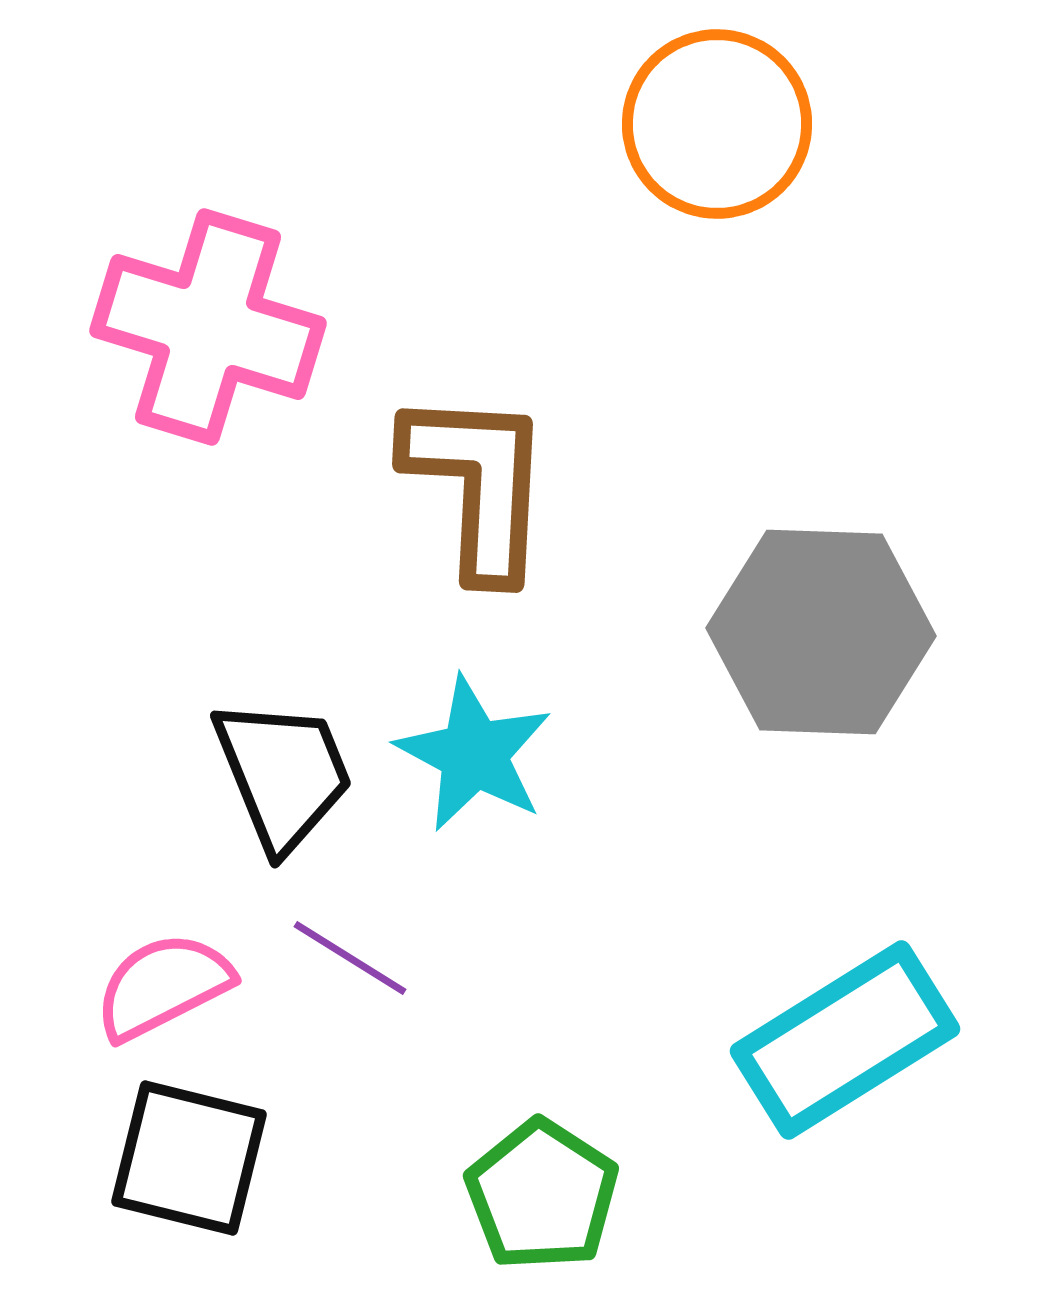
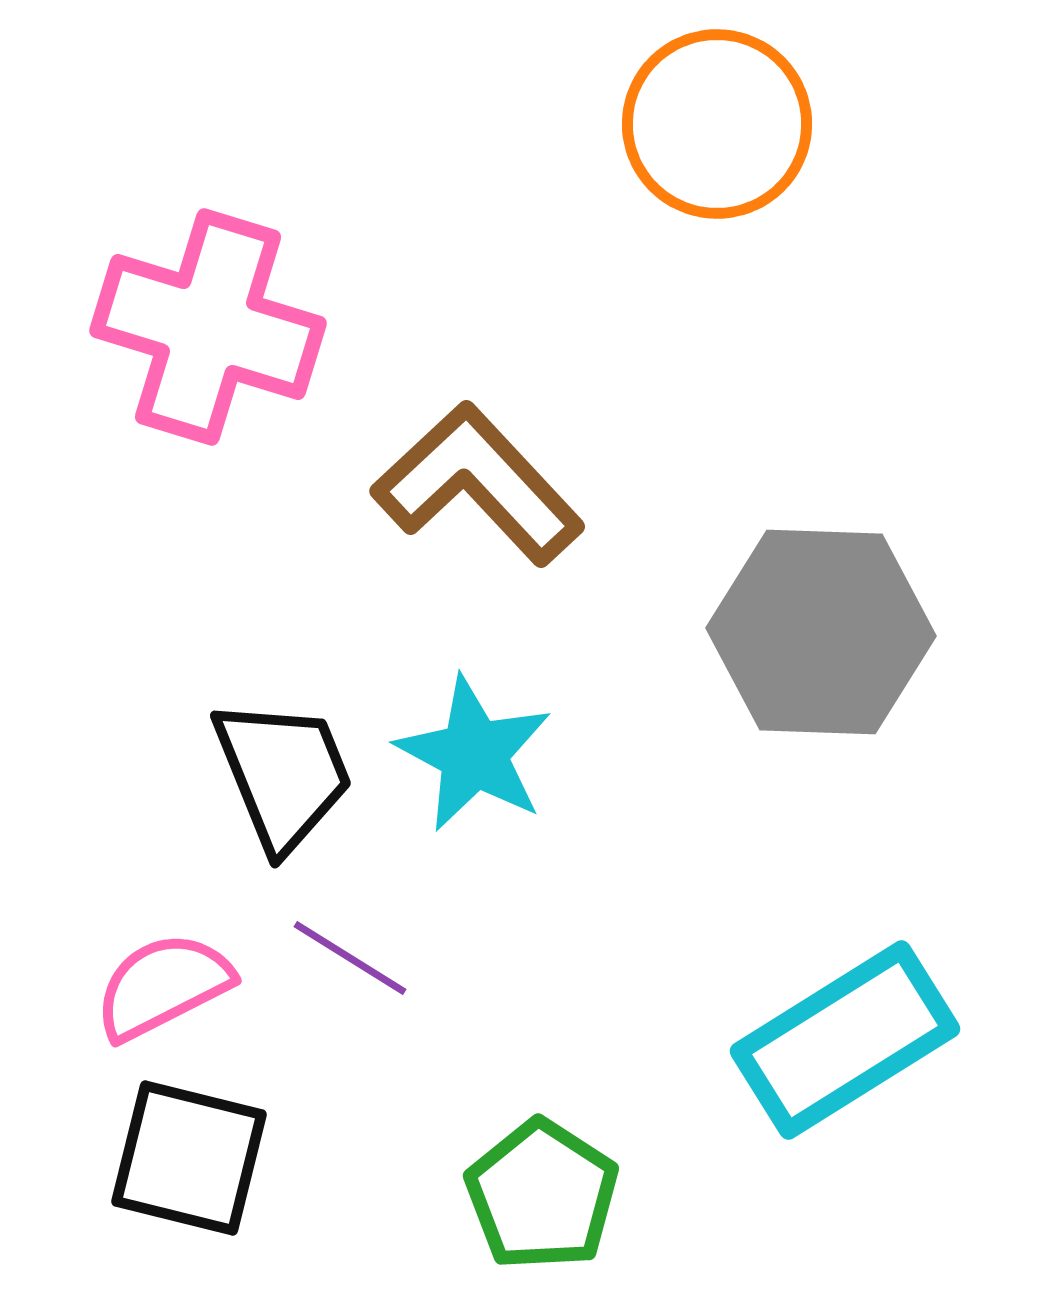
brown L-shape: rotated 46 degrees counterclockwise
